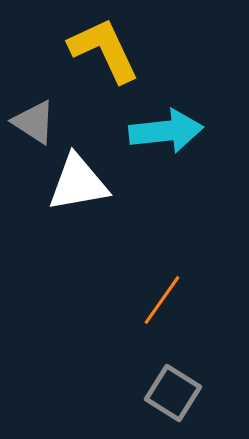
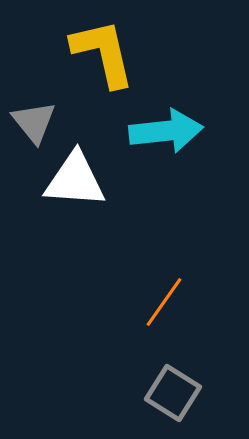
yellow L-shape: moved 1 px left, 3 px down; rotated 12 degrees clockwise
gray triangle: rotated 18 degrees clockwise
white triangle: moved 3 px left, 3 px up; rotated 14 degrees clockwise
orange line: moved 2 px right, 2 px down
